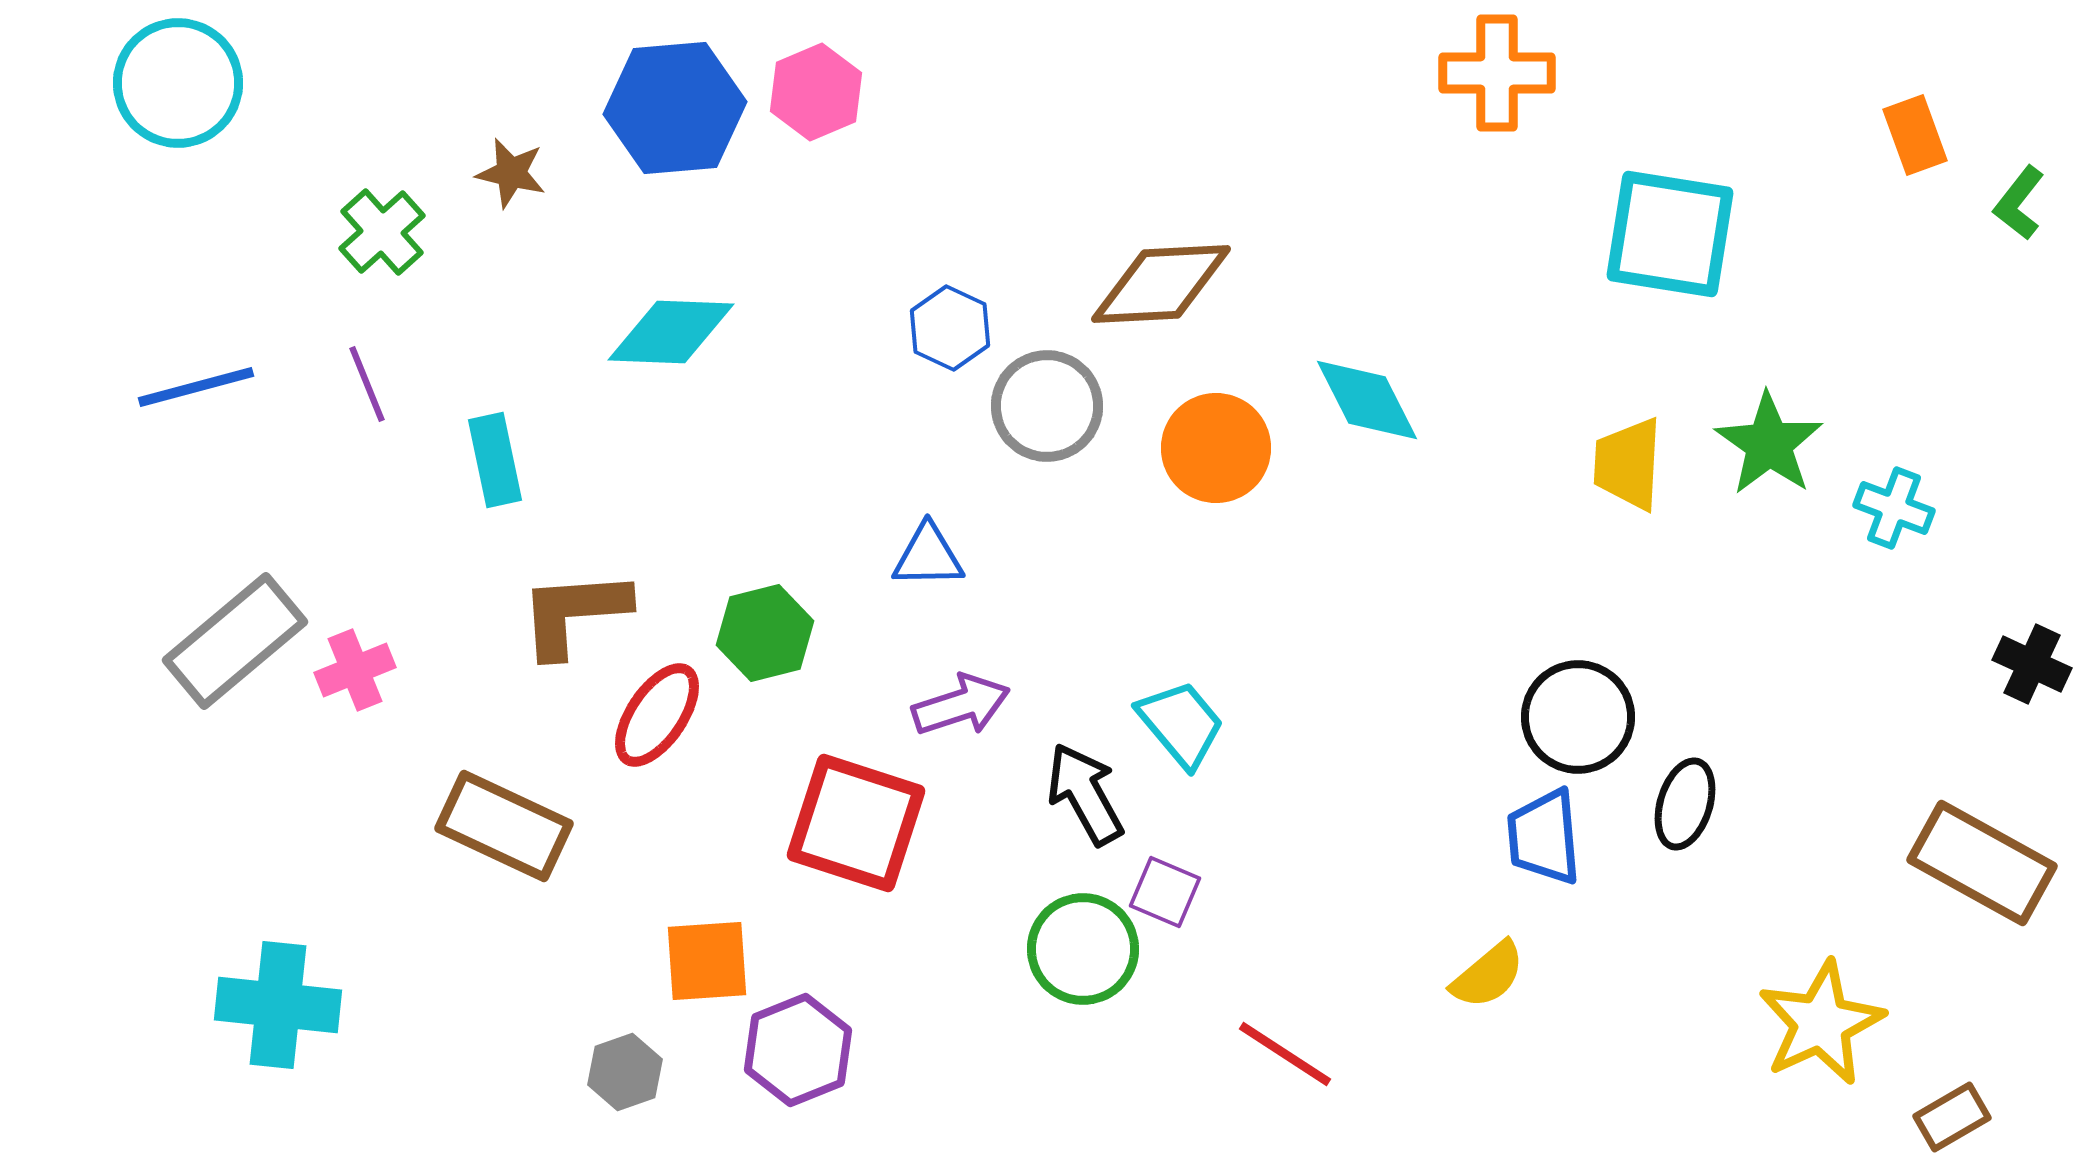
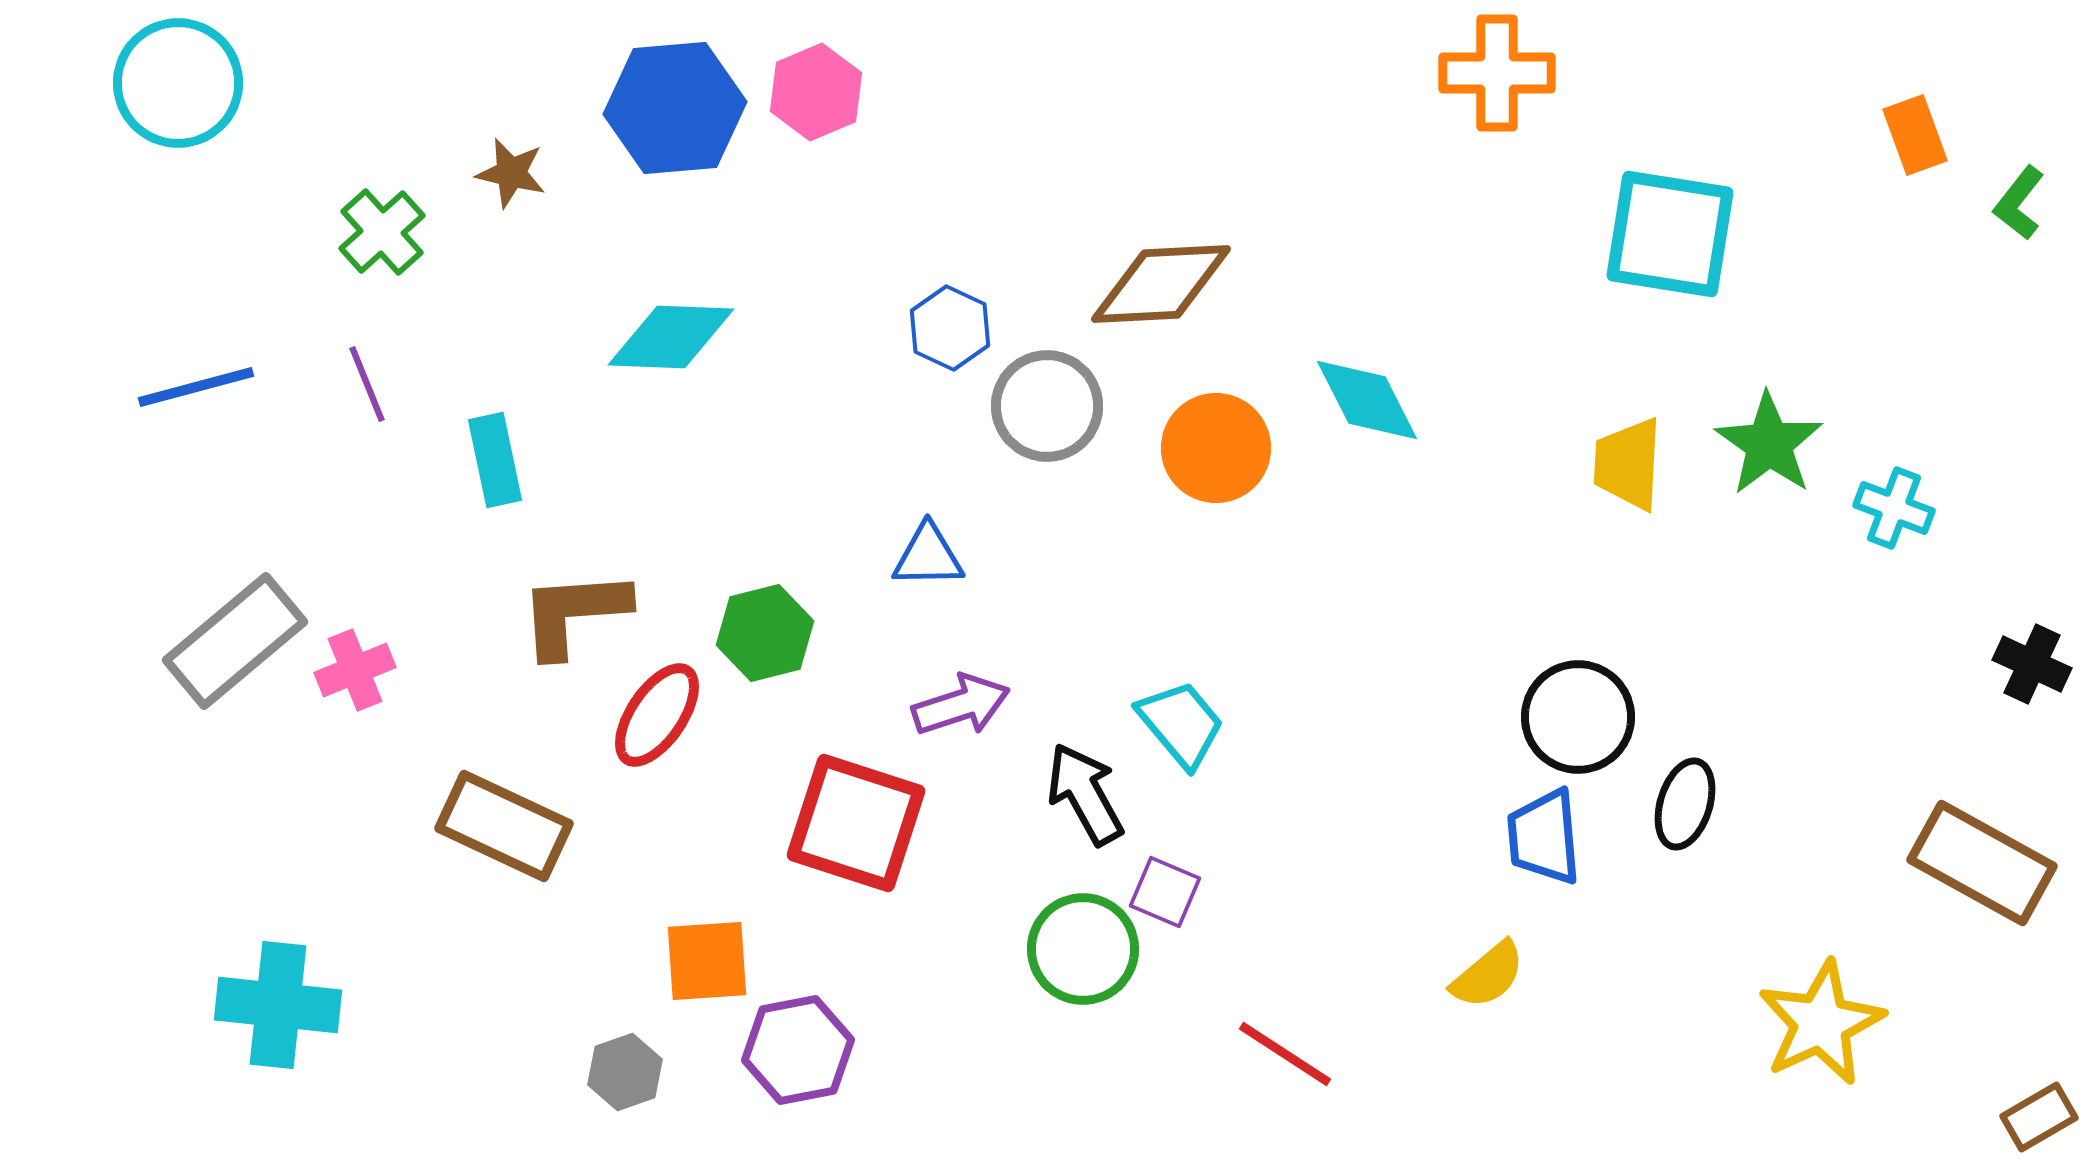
cyan diamond at (671, 332): moved 5 px down
purple hexagon at (798, 1050): rotated 11 degrees clockwise
brown rectangle at (1952, 1117): moved 87 px right
